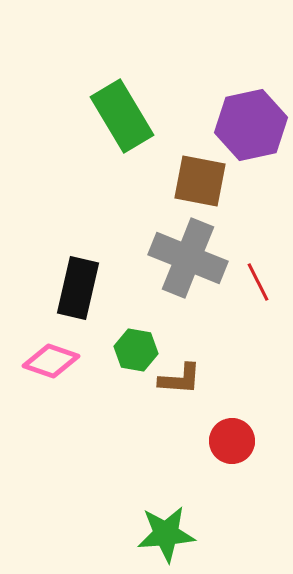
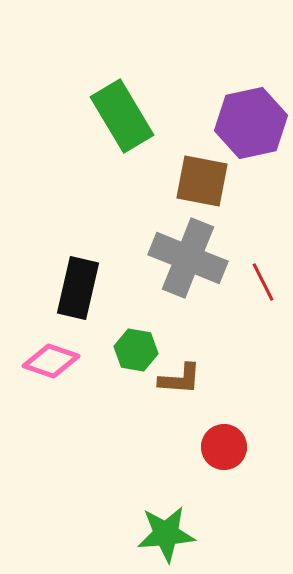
purple hexagon: moved 2 px up
brown square: moved 2 px right
red line: moved 5 px right
red circle: moved 8 px left, 6 px down
